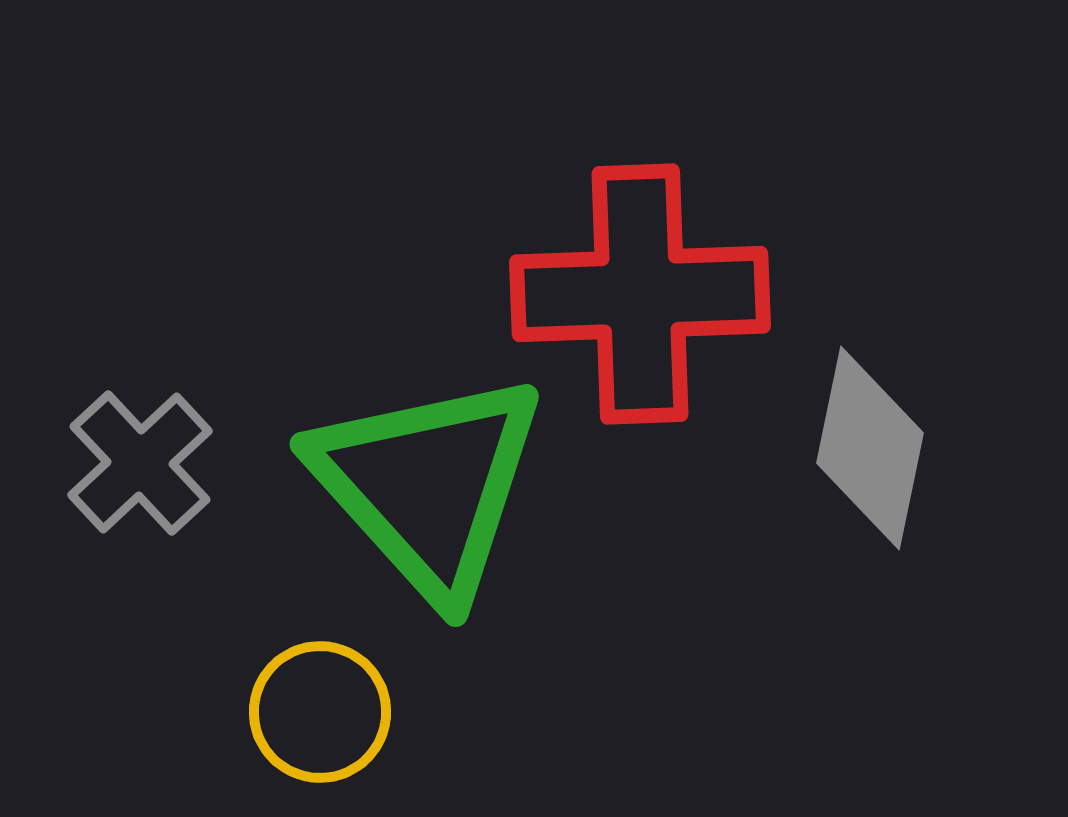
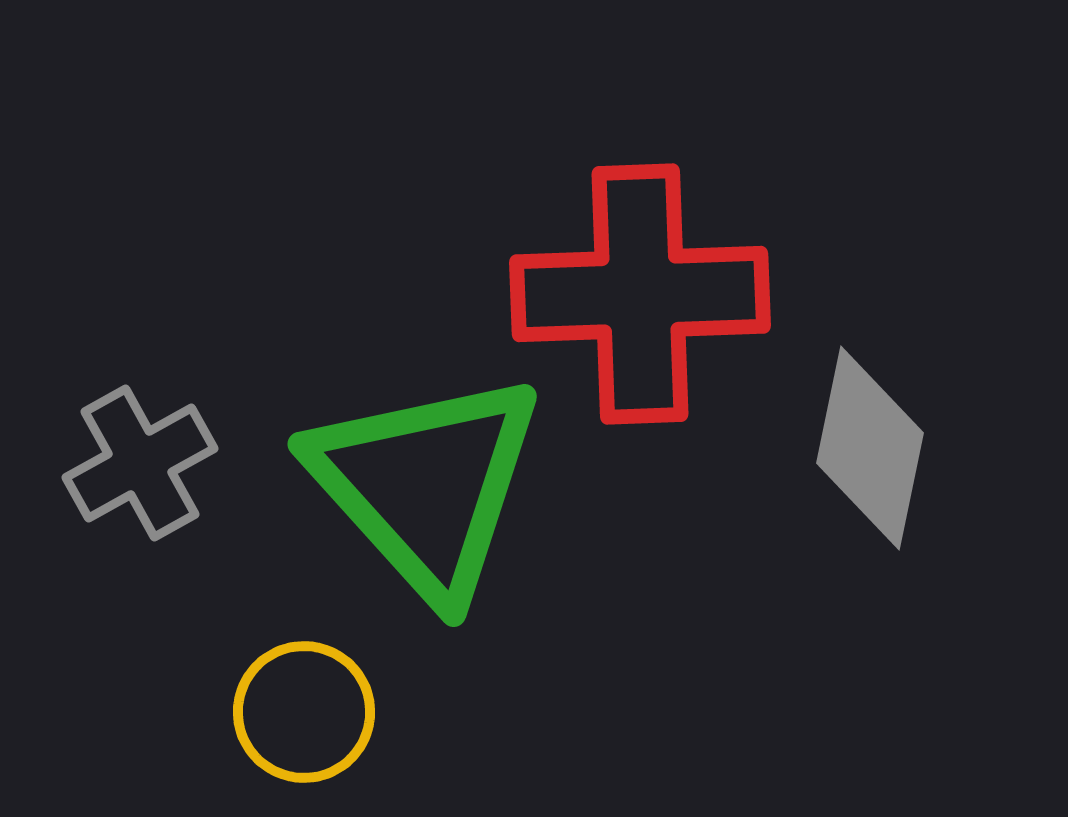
gray cross: rotated 14 degrees clockwise
green triangle: moved 2 px left
yellow circle: moved 16 px left
